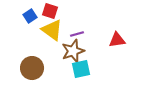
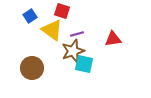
red square: moved 12 px right
red triangle: moved 4 px left, 1 px up
cyan square: moved 3 px right, 5 px up; rotated 24 degrees clockwise
